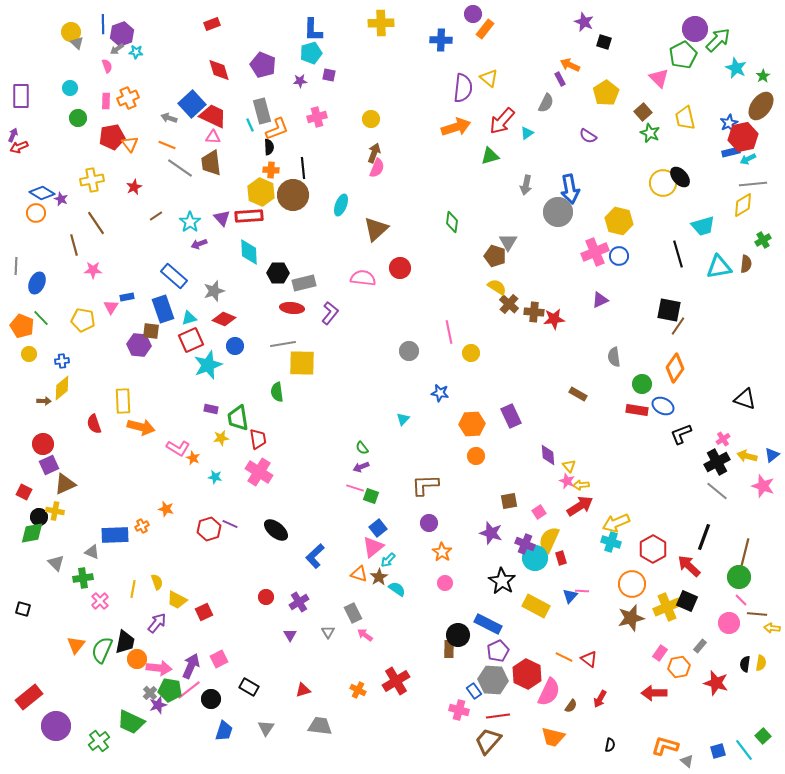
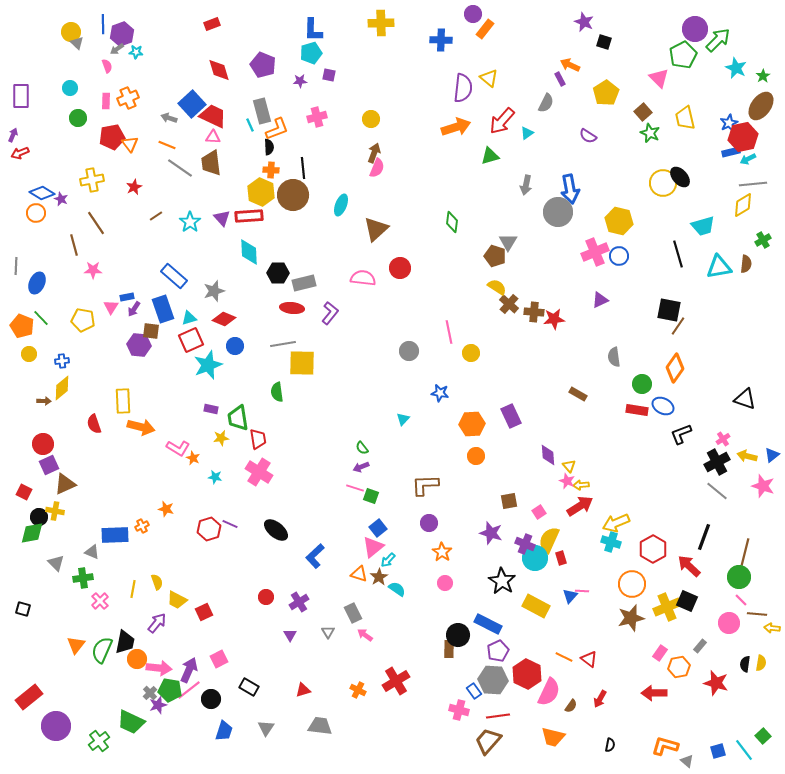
red arrow at (19, 147): moved 1 px right, 6 px down
purple arrow at (199, 244): moved 65 px left, 65 px down; rotated 35 degrees counterclockwise
purple arrow at (191, 666): moved 2 px left, 4 px down
